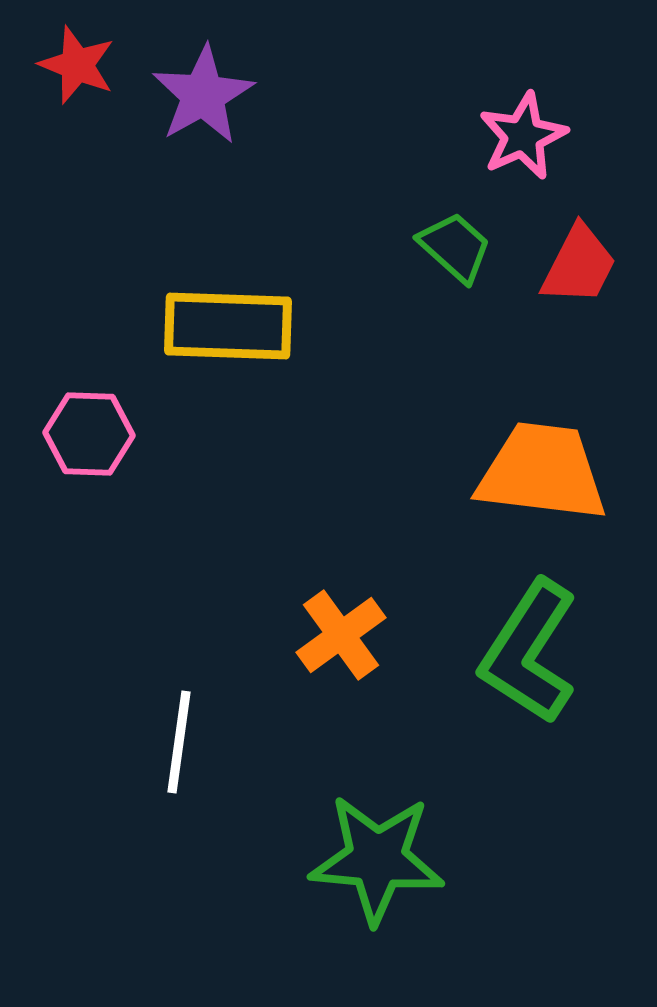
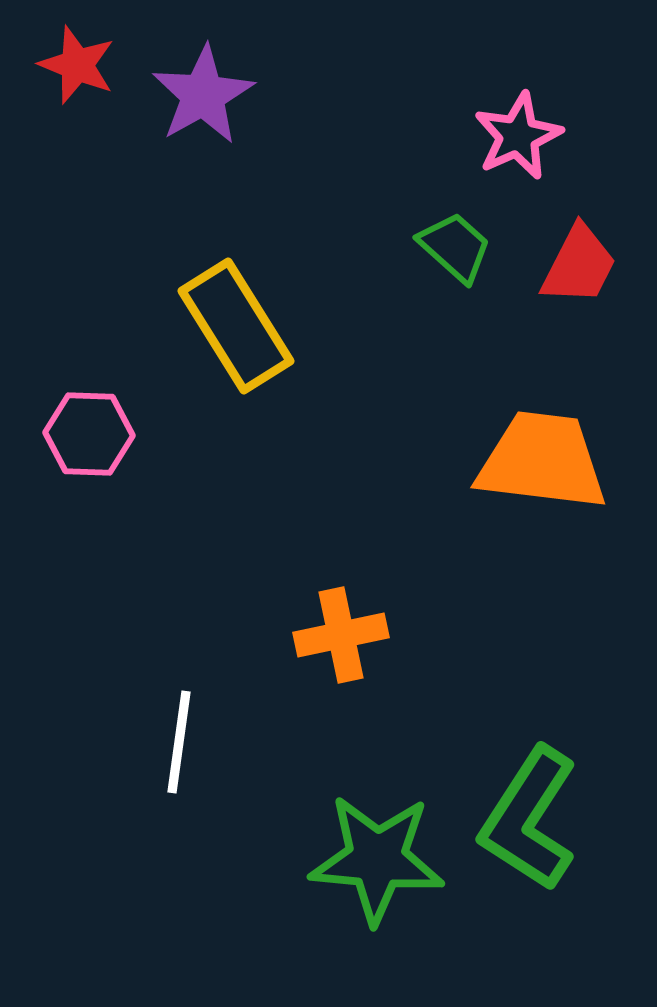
pink star: moved 5 px left
yellow rectangle: moved 8 px right; rotated 56 degrees clockwise
orange trapezoid: moved 11 px up
orange cross: rotated 24 degrees clockwise
green L-shape: moved 167 px down
